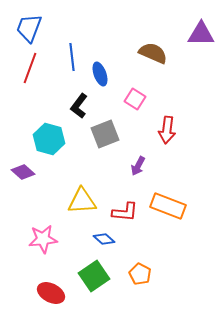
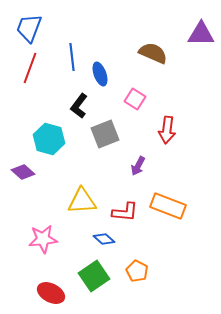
orange pentagon: moved 3 px left, 3 px up
